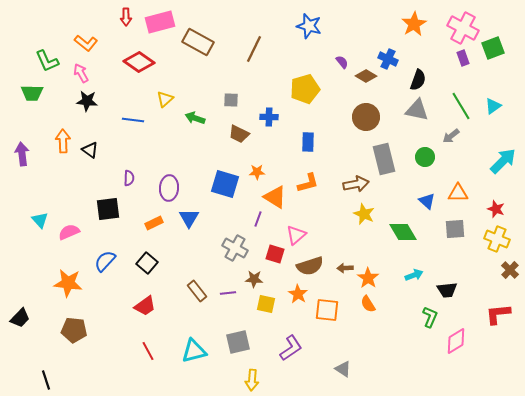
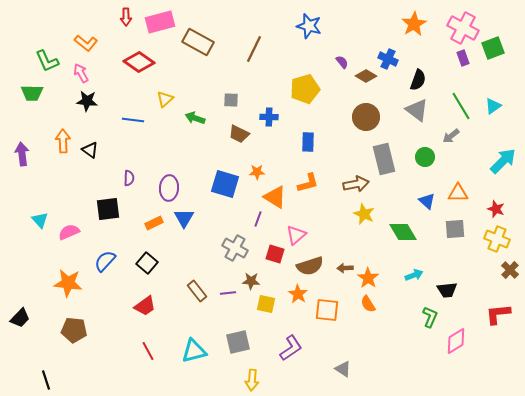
gray triangle at (417, 110): rotated 25 degrees clockwise
blue triangle at (189, 218): moved 5 px left
brown star at (254, 279): moved 3 px left, 2 px down
